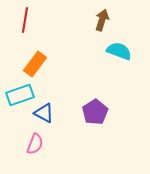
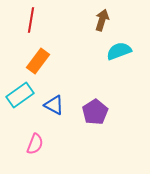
red line: moved 6 px right
cyan semicircle: rotated 40 degrees counterclockwise
orange rectangle: moved 3 px right, 3 px up
cyan rectangle: rotated 16 degrees counterclockwise
blue triangle: moved 10 px right, 8 px up
